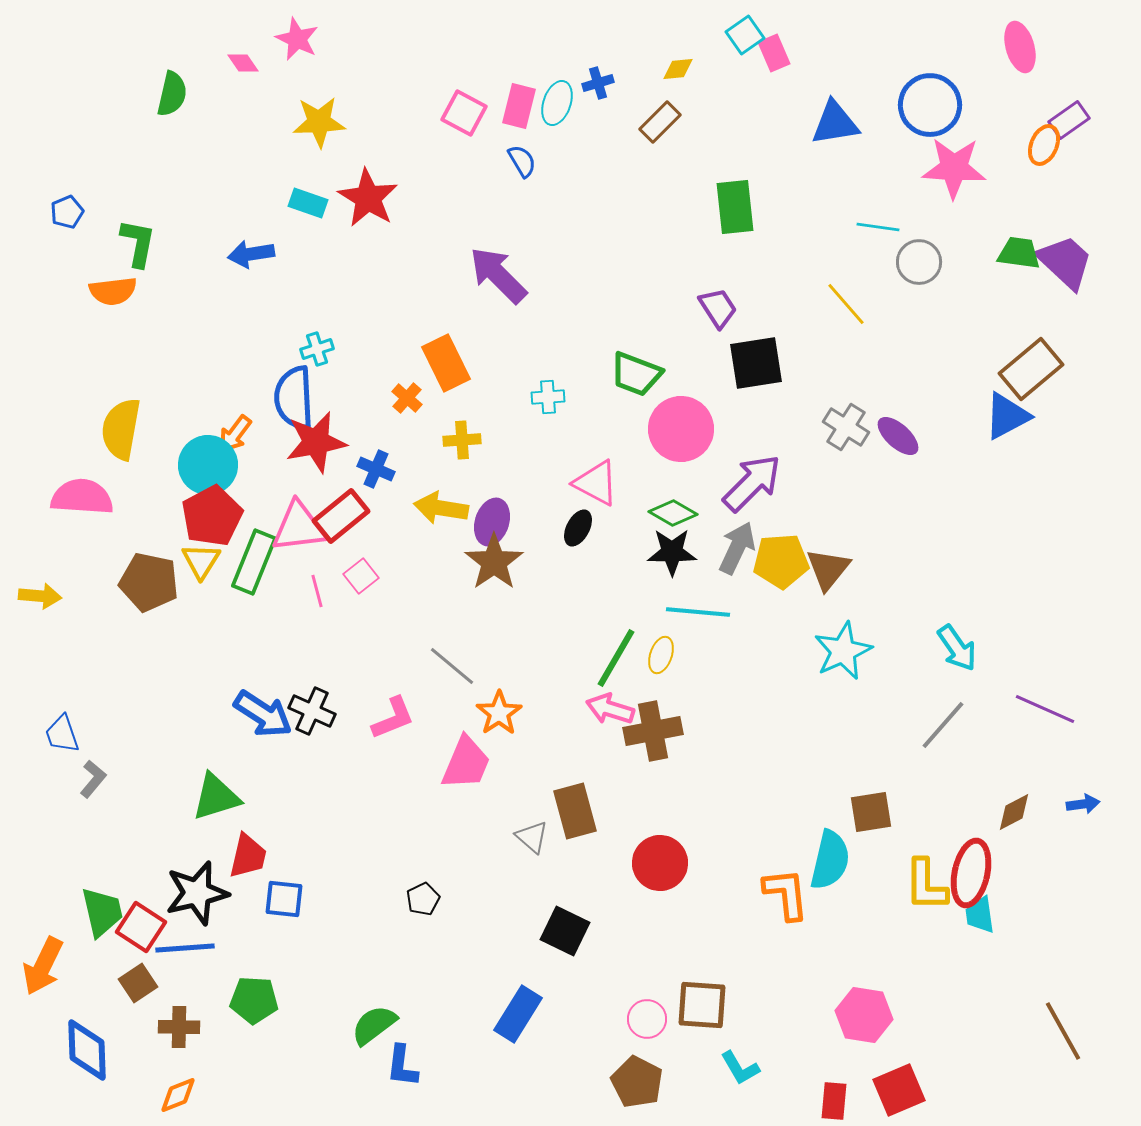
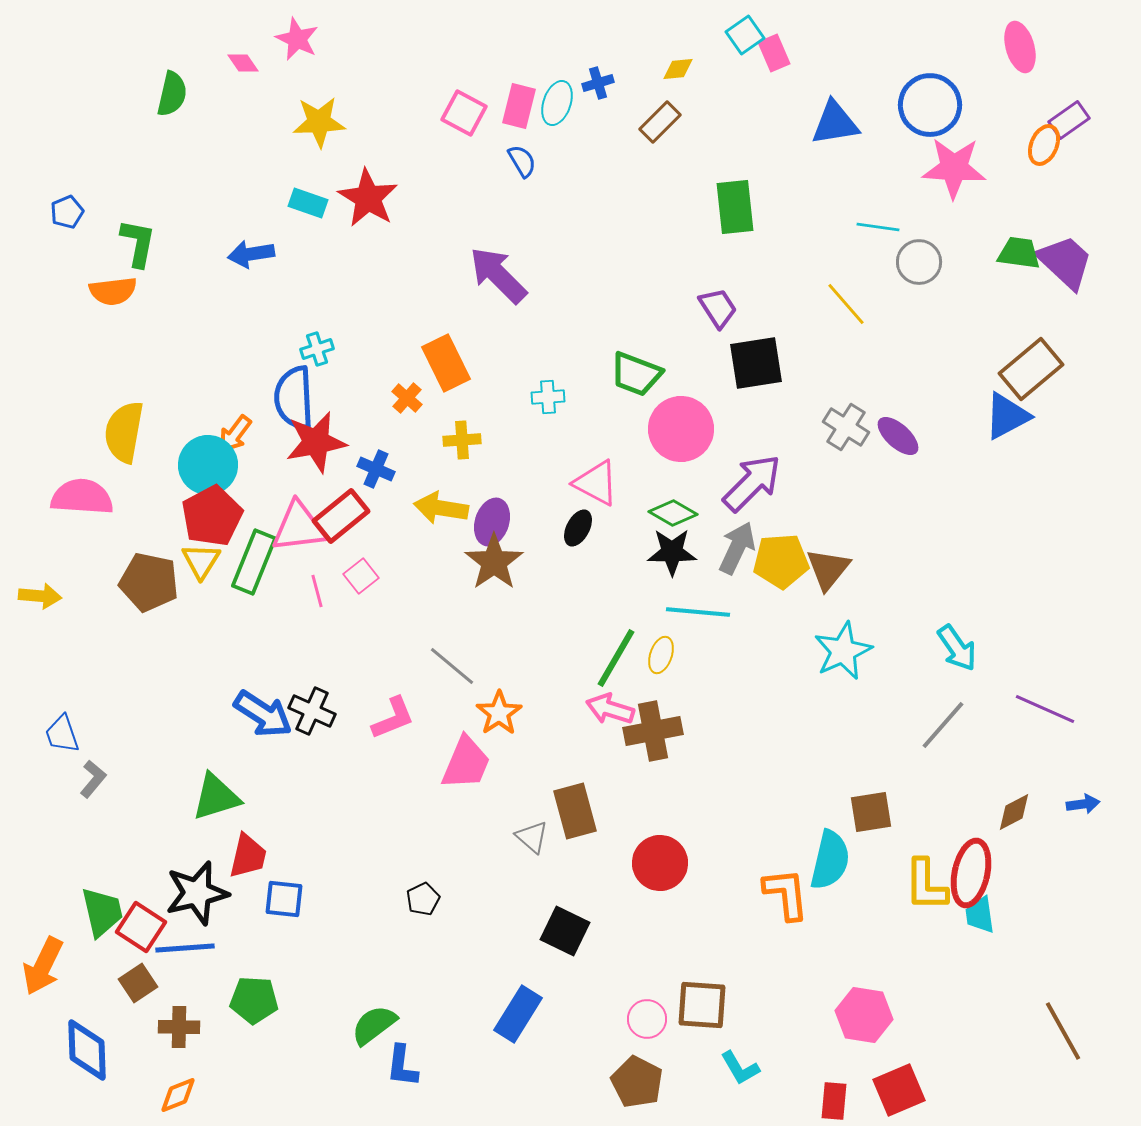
yellow semicircle at (121, 429): moved 3 px right, 3 px down
